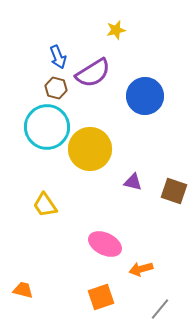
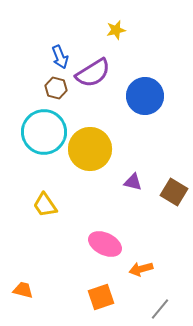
blue arrow: moved 2 px right
cyan circle: moved 3 px left, 5 px down
brown square: moved 1 px down; rotated 12 degrees clockwise
